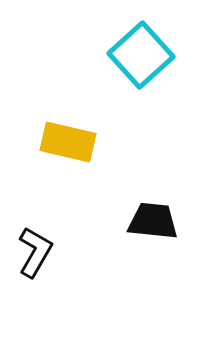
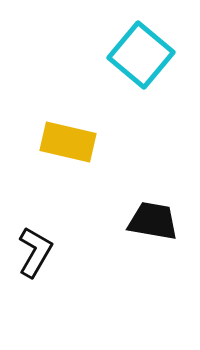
cyan square: rotated 8 degrees counterclockwise
black trapezoid: rotated 4 degrees clockwise
